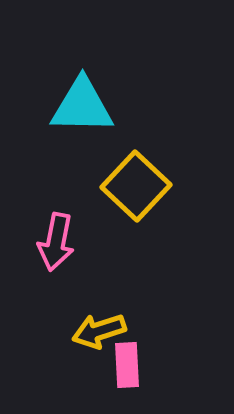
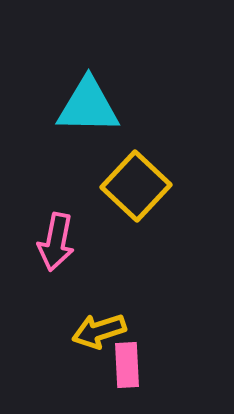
cyan triangle: moved 6 px right
